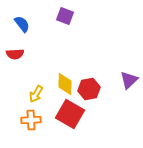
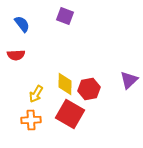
red semicircle: moved 1 px right, 1 px down
